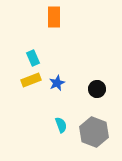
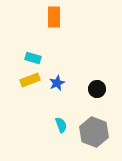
cyan rectangle: rotated 49 degrees counterclockwise
yellow rectangle: moved 1 px left
